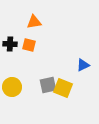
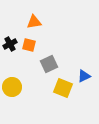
black cross: rotated 32 degrees counterclockwise
blue triangle: moved 1 px right, 11 px down
gray square: moved 1 px right, 21 px up; rotated 12 degrees counterclockwise
